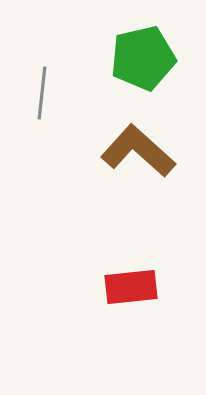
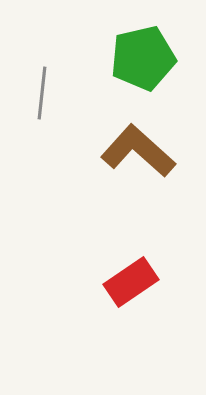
red rectangle: moved 5 px up; rotated 28 degrees counterclockwise
